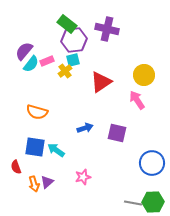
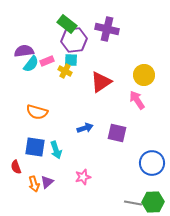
purple semicircle: rotated 42 degrees clockwise
cyan square: moved 2 px left; rotated 16 degrees clockwise
yellow cross: rotated 24 degrees counterclockwise
cyan arrow: rotated 144 degrees counterclockwise
